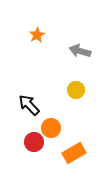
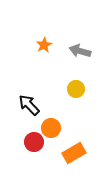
orange star: moved 7 px right, 10 px down
yellow circle: moved 1 px up
